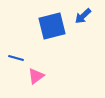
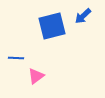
blue line: rotated 14 degrees counterclockwise
